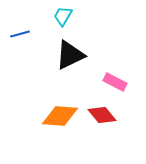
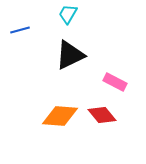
cyan trapezoid: moved 5 px right, 2 px up
blue line: moved 4 px up
